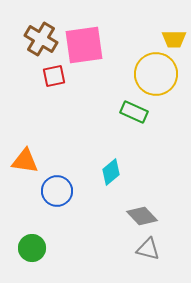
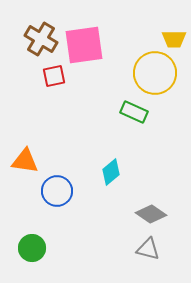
yellow circle: moved 1 px left, 1 px up
gray diamond: moved 9 px right, 2 px up; rotated 12 degrees counterclockwise
